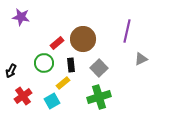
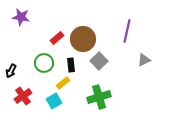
red rectangle: moved 5 px up
gray triangle: moved 3 px right, 1 px down
gray square: moved 7 px up
cyan square: moved 2 px right
